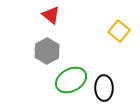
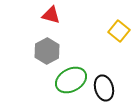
red triangle: rotated 24 degrees counterclockwise
black ellipse: rotated 15 degrees counterclockwise
